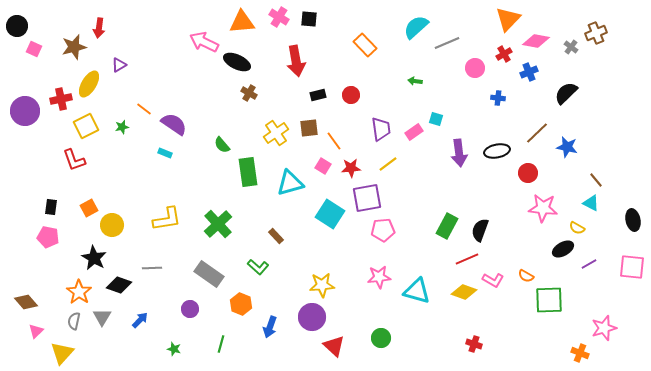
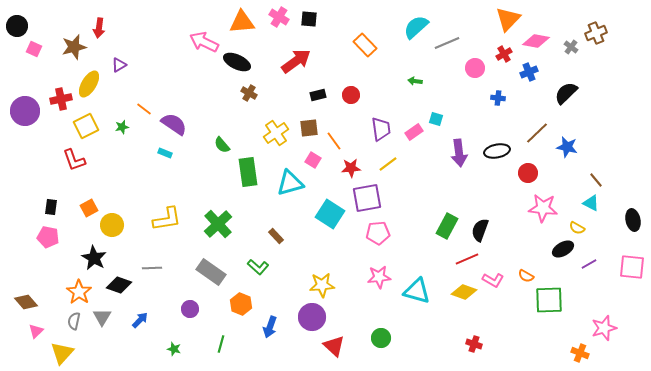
red arrow at (296, 61): rotated 116 degrees counterclockwise
pink square at (323, 166): moved 10 px left, 6 px up
pink pentagon at (383, 230): moved 5 px left, 3 px down
gray rectangle at (209, 274): moved 2 px right, 2 px up
